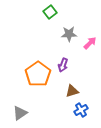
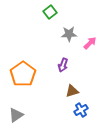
orange pentagon: moved 15 px left
gray triangle: moved 4 px left, 2 px down
